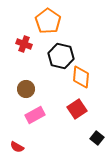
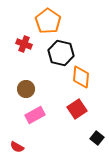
black hexagon: moved 3 px up
